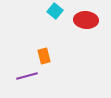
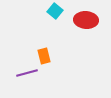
purple line: moved 3 px up
